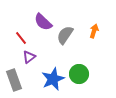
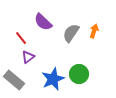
gray semicircle: moved 6 px right, 2 px up
purple triangle: moved 1 px left
gray rectangle: rotated 30 degrees counterclockwise
